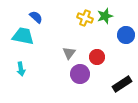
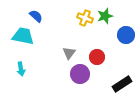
blue semicircle: moved 1 px up
